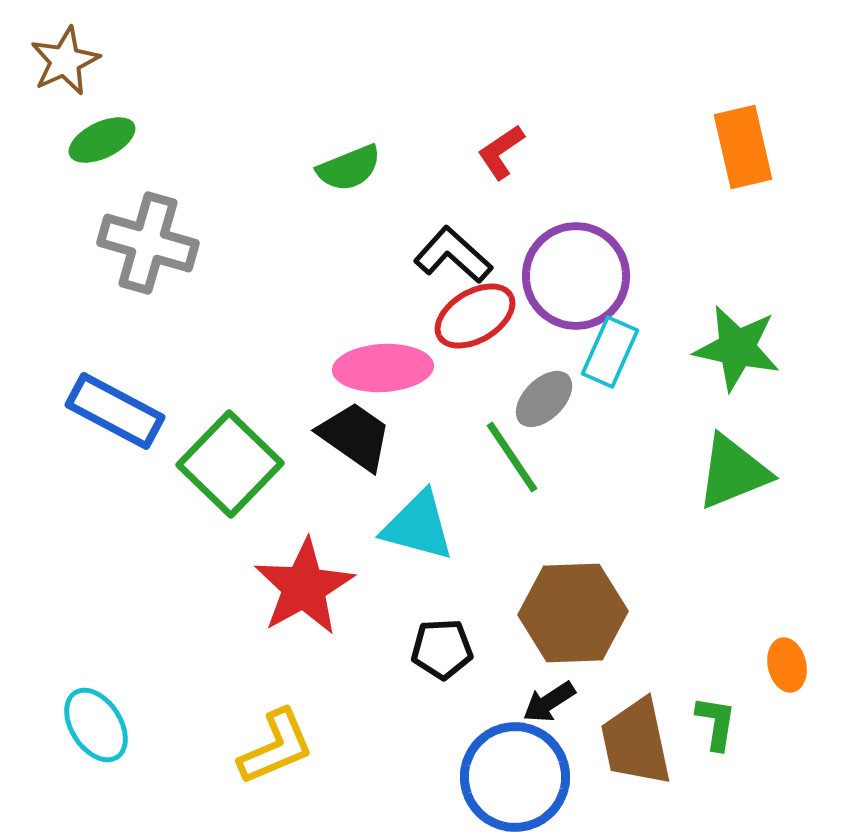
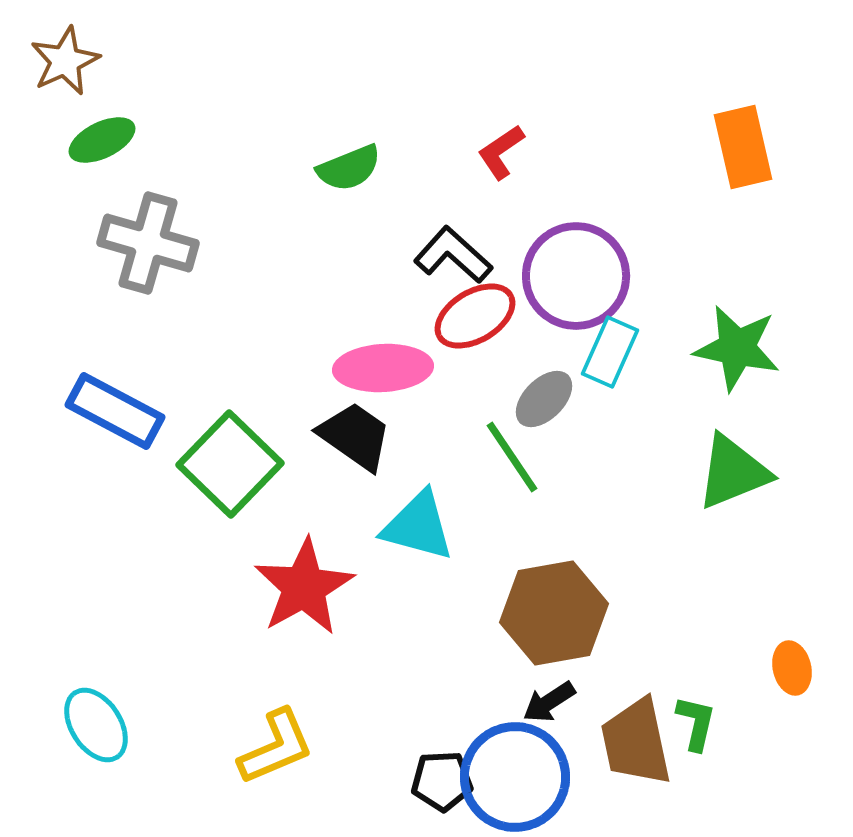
brown hexagon: moved 19 px left; rotated 8 degrees counterclockwise
black pentagon: moved 132 px down
orange ellipse: moved 5 px right, 3 px down
green L-shape: moved 20 px left; rotated 4 degrees clockwise
